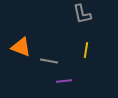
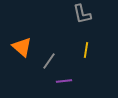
orange triangle: moved 1 px right; rotated 20 degrees clockwise
gray line: rotated 66 degrees counterclockwise
